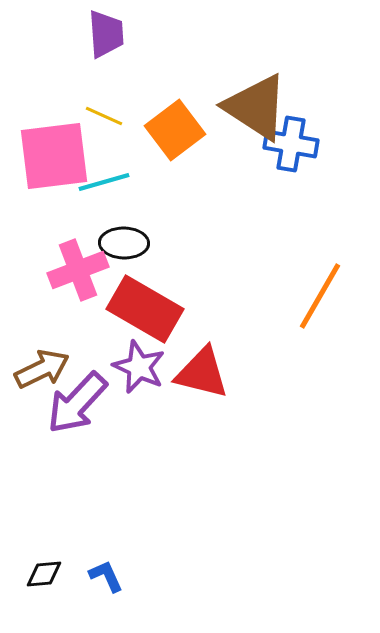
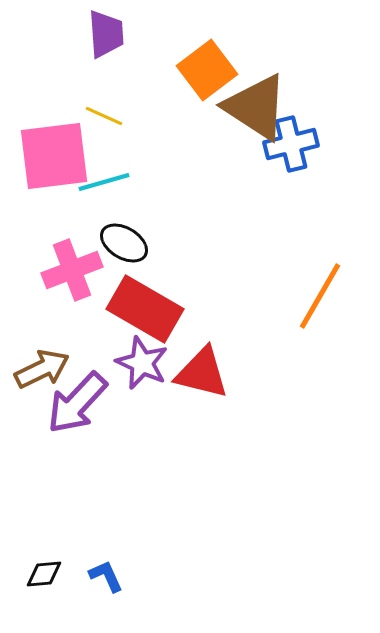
orange square: moved 32 px right, 60 px up
blue cross: rotated 24 degrees counterclockwise
black ellipse: rotated 30 degrees clockwise
pink cross: moved 6 px left
purple star: moved 3 px right, 4 px up
